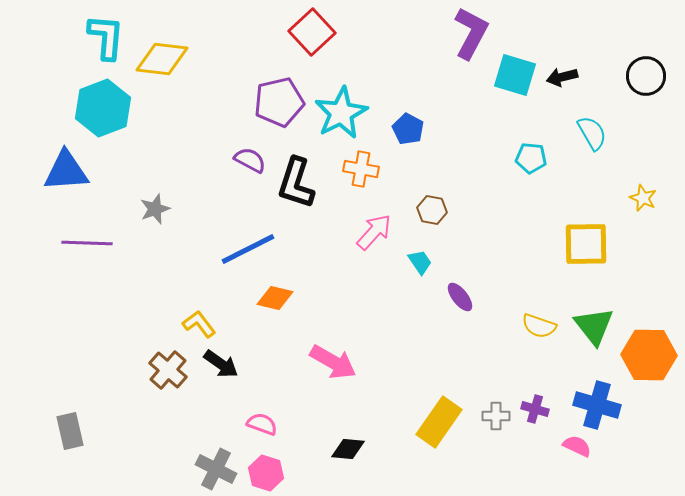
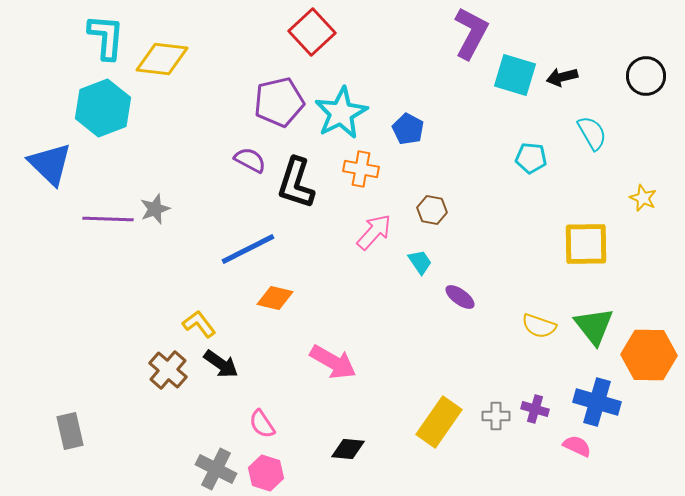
blue triangle at (66, 171): moved 16 px left, 7 px up; rotated 48 degrees clockwise
purple line at (87, 243): moved 21 px right, 24 px up
purple ellipse at (460, 297): rotated 16 degrees counterclockwise
blue cross at (597, 405): moved 3 px up
pink semicircle at (262, 424): rotated 144 degrees counterclockwise
